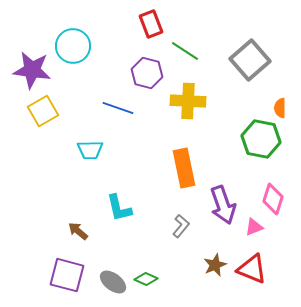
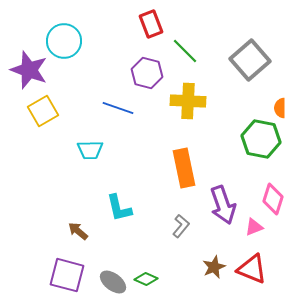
cyan circle: moved 9 px left, 5 px up
green line: rotated 12 degrees clockwise
purple star: moved 3 px left; rotated 12 degrees clockwise
brown star: moved 1 px left, 2 px down
